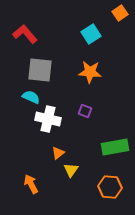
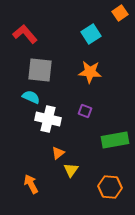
green rectangle: moved 7 px up
